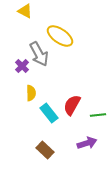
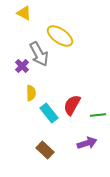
yellow triangle: moved 1 px left, 2 px down
